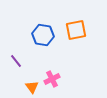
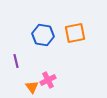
orange square: moved 1 px left, 3 px down
purple line: rotated 24 degrees clockwise
pink cross: moved 4 px left, 1 px down
